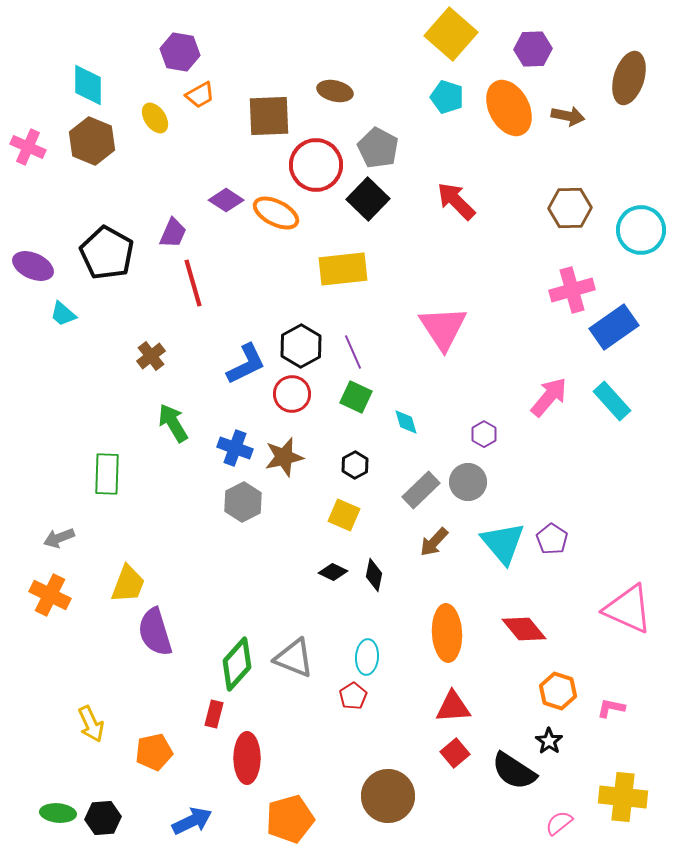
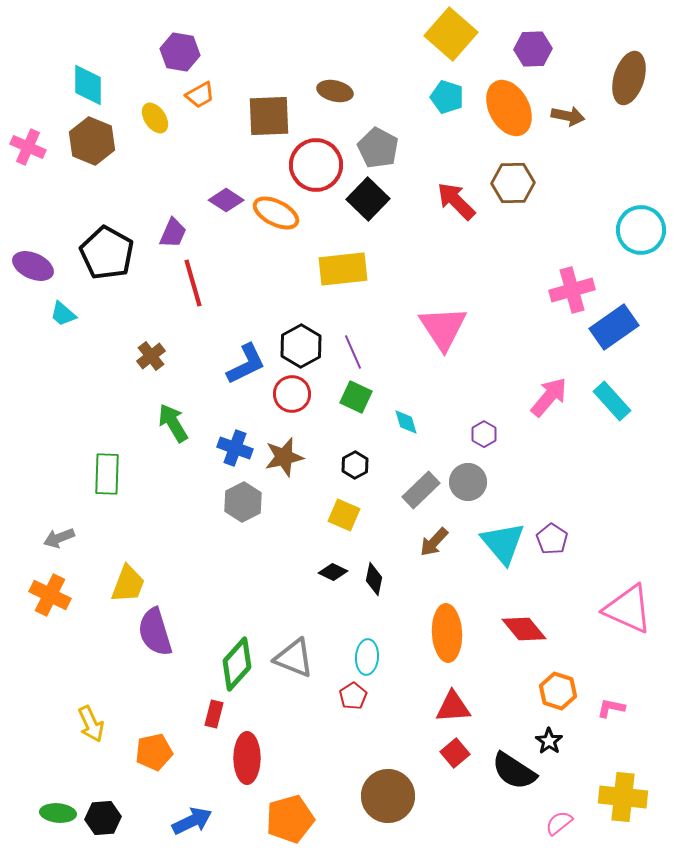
brown hexagon at (570, 208): moved 57 px left, 25 px up
black diamond at (374, 575): moved 4 px down
